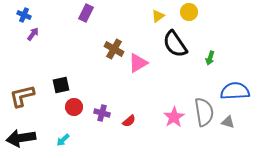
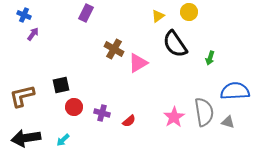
black arrow: moved 5 px right
